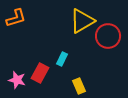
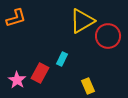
pink star: rotated 18 degrees clockwise
yellow rectangle: moved 9 px right
